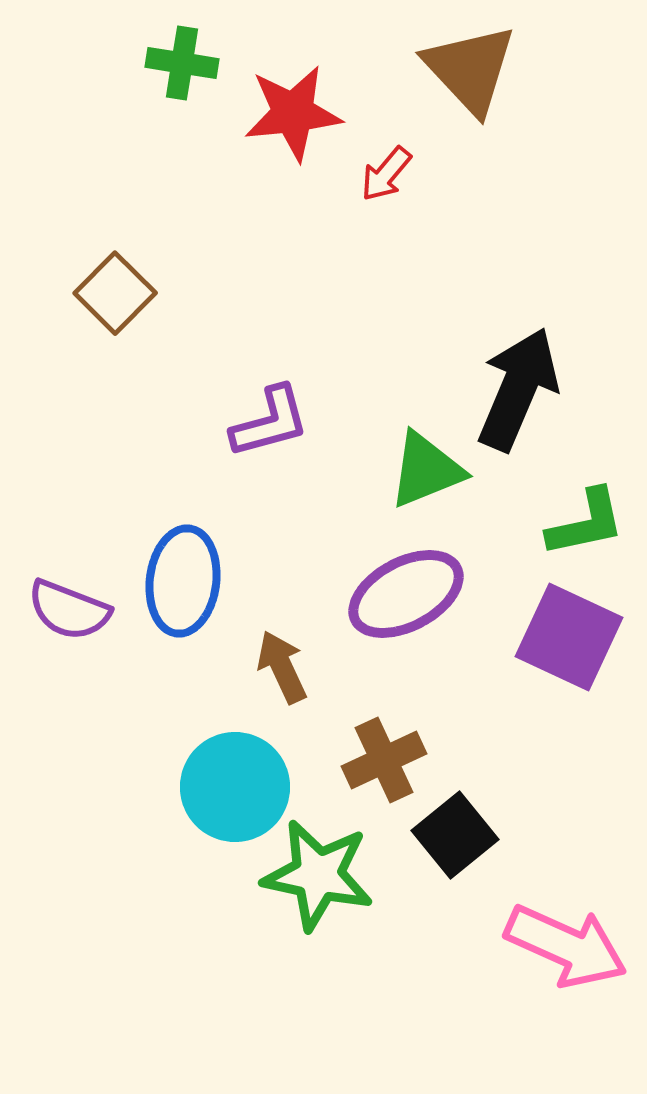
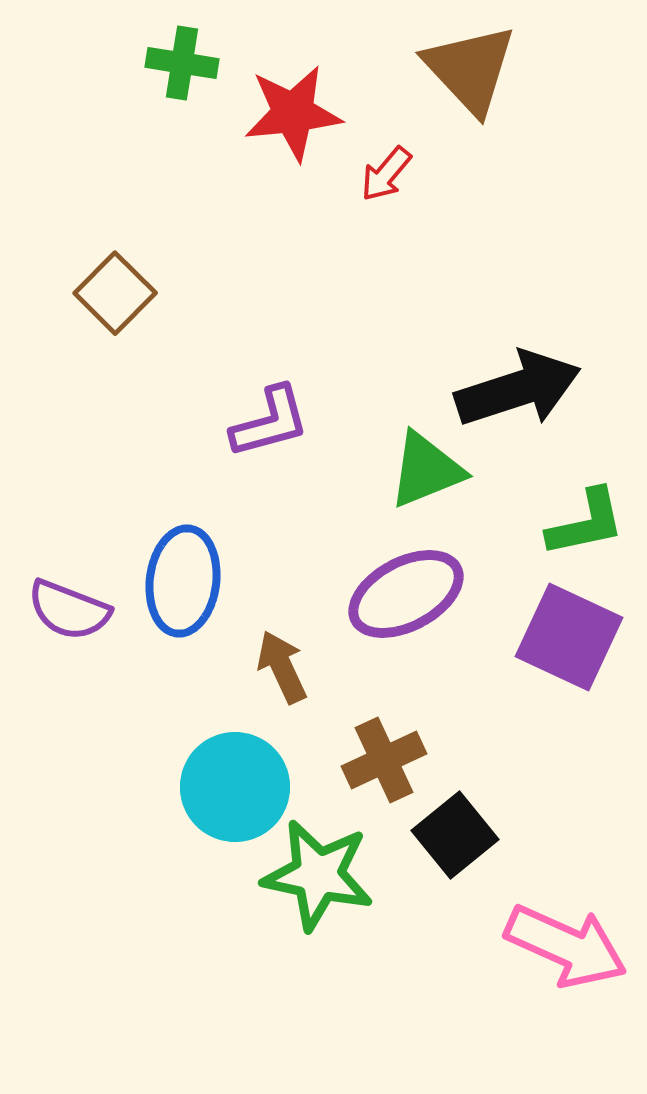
black arrow: rotated 49 degrees clockwise
